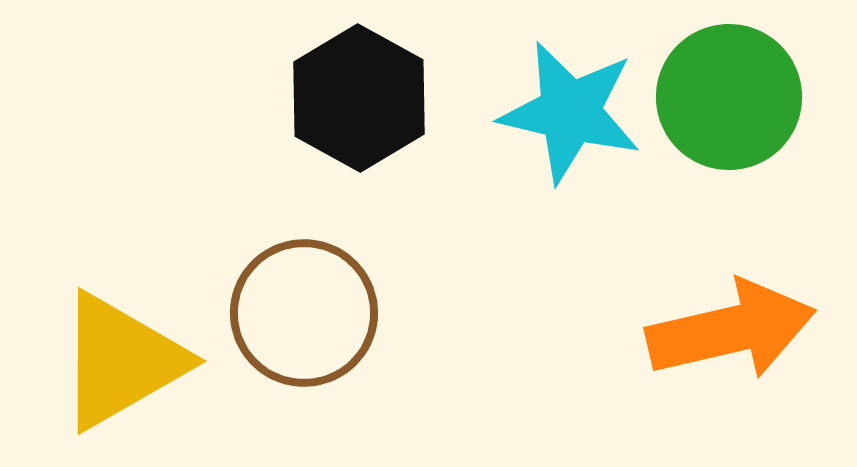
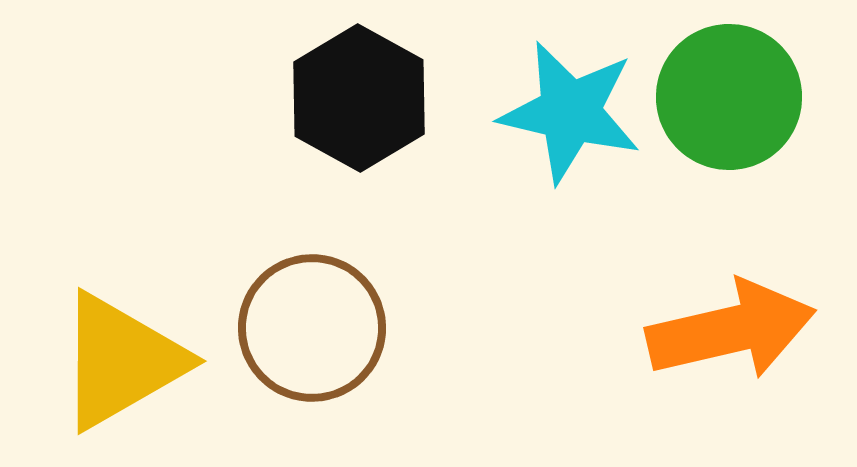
brown circle: moved 8 px right, 15 px down
